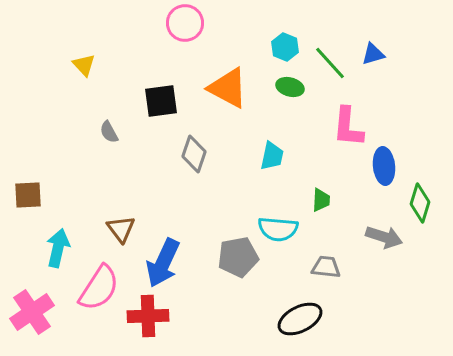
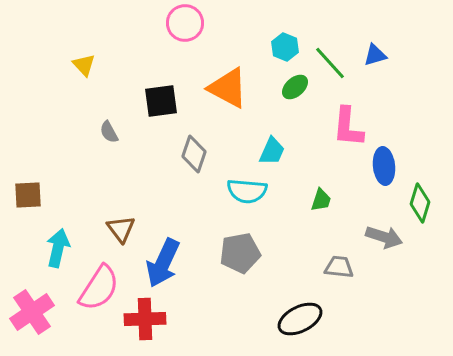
blue triangle: moved 2 px right, 1 px down
green ellipse: moved 5 px right; rotated 56 degrees counterclockwise
cyan trapezoid: moved 5 px up; rotated 12 degrees clockwise
green trapezoid: rotated 15 degrees clockwise
cyan semicircle: moved 31 px left, 38 px up
gray pentagon: moved 2 px right, 4 px up
gray trapezoid: moved 13 px right
red cross: moved 3 px left, 3 px down
